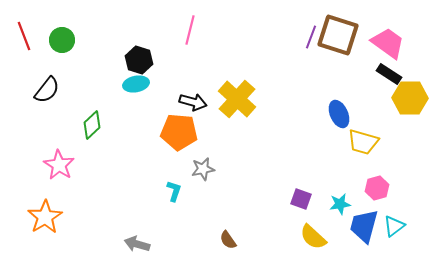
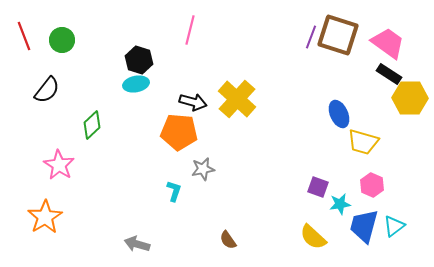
pink hexagon: moved 5 px left, 3 px up; rotated 20 degrees counterclockwise
purple square: moved 17 px right, 12 px up
